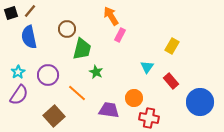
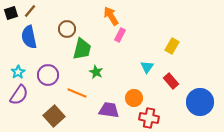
orange line: rotated 18 degrees counterclockwise
